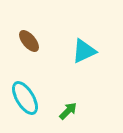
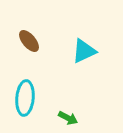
cyan ellipse: rotated 36 degrees clockwise
green arrow: moved 7 px down; rotated 72 degrees clockwise
